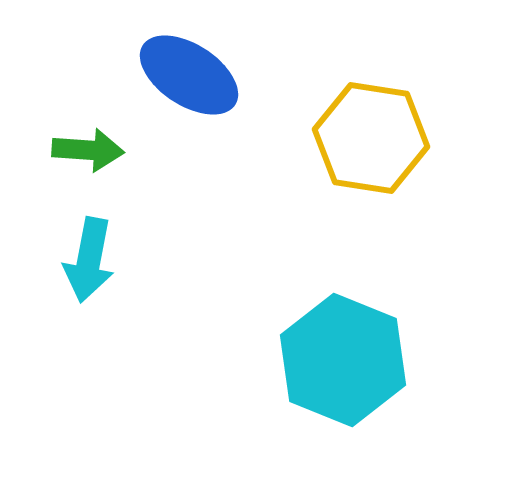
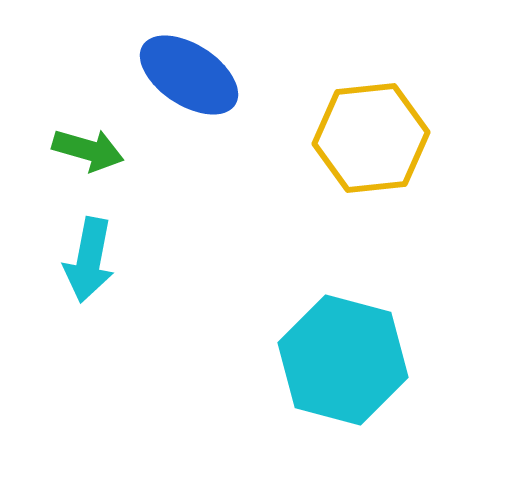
yellow hexagon: rotated 15 degrees counterclockwise
green arrow: rotated 12 degrees clockwise
cyan hexagon: rotated 7 degrees counterclockwise
